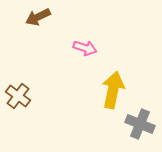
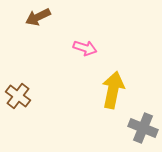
gray cross: moved 3 px right, 4 px down
